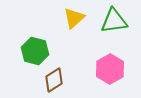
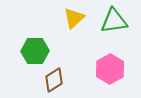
green hexagon: rotated 16 degrees counterclockwise
